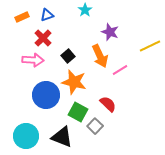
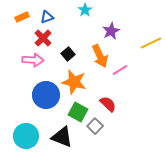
blue triangle: moved 2 px down
purple star: moved 1 px right, 1 px up; rotated 24 degrees clockwise
yellow line: moved 1 px right, 3 px up
black square: moved 2 px up
